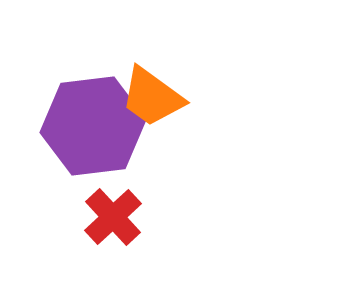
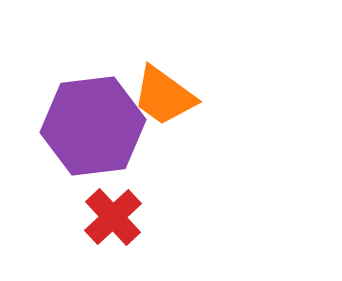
orange trapezoid: moved 12 px right, 1 px up
